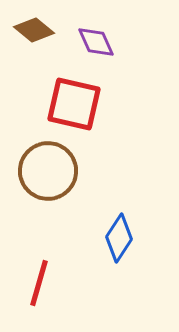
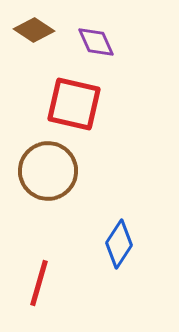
brown diamond: rotated 6 degrees counterclockwise
blue diamond: moved 6 px down
